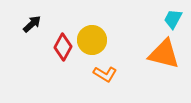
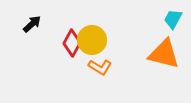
red diamond: moved 9 px right, 4 px up
orange L-shape: moved 5 px left, 7 px up
